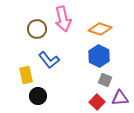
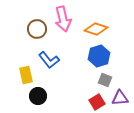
orange diamond: moved 4 px left
blue hexagon: rotated 15 degrees clockwise
red square: rotated 14 degrees clockwise
